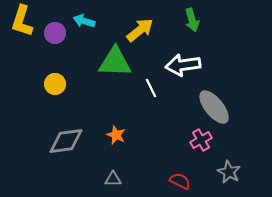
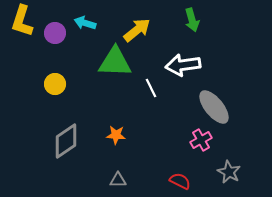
cyan arrow: moved 1 px right, 2 px down
yellow arrow: moved 3 px left
orange star: rotated 18 degrees counterclockwise
gray diamond: rotated 27 degrees counterclockwise
gray triangle: moved 5 px right, 1 px down
